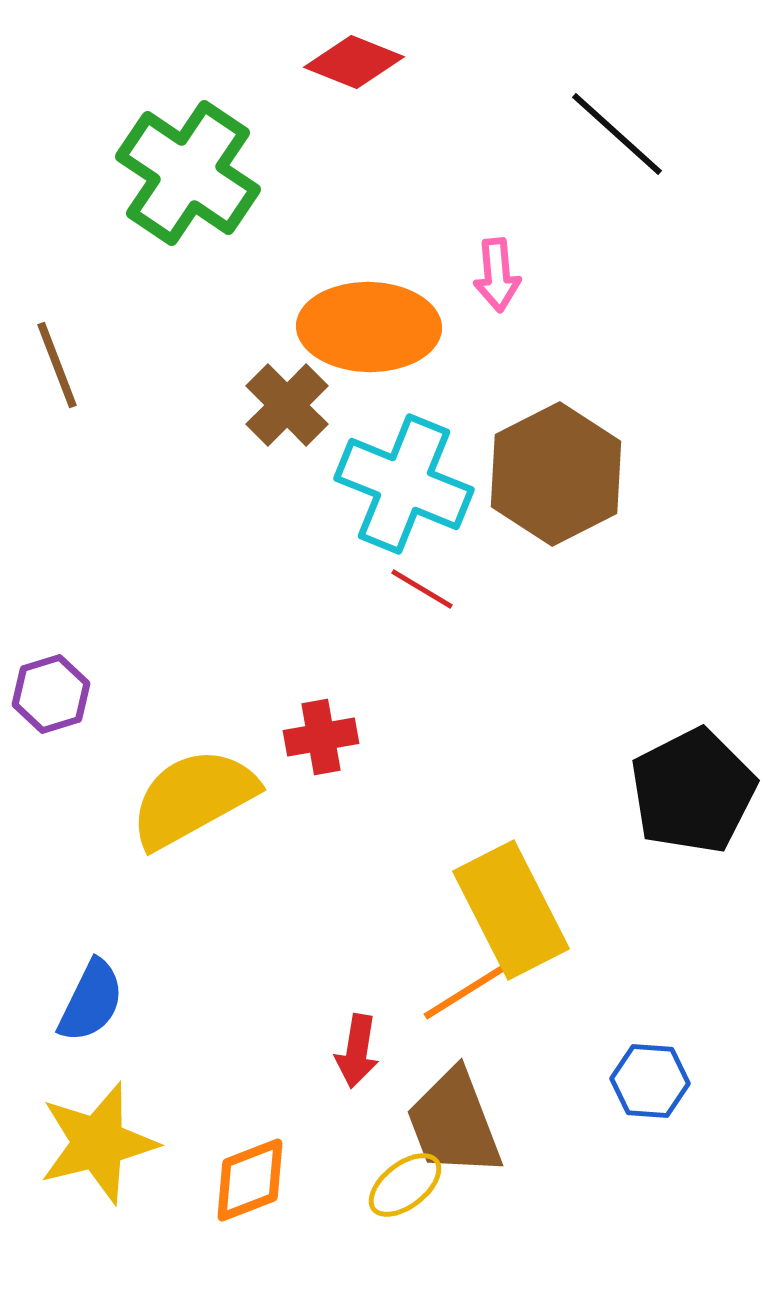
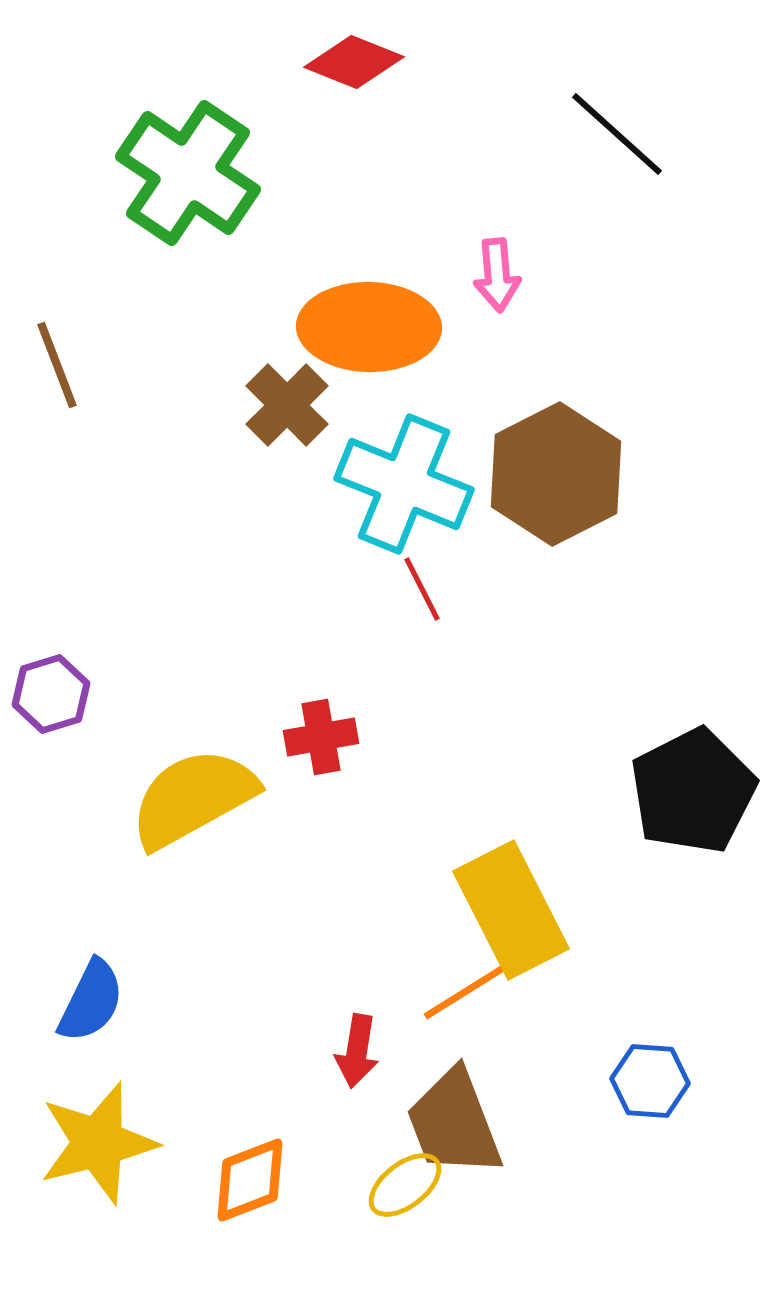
red line: rotated 32 degrees clockwise
